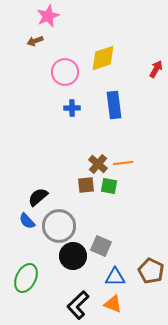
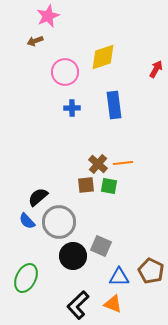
yellow diamond: moved 1 px up
gray circle: moved 4 px up
blue triangle: moved 4 px right
